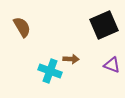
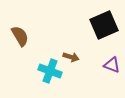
brown semicircle: moved 2 px left, 9 px down
brown arrow: moved 2 px up; rotated 14 degrees clockwise
